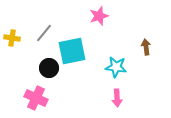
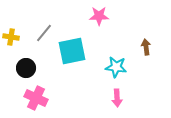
pink star: rotated 18 degrees clockwise
yellow cross: moved 1 px left, 1 px up
black circle: moved 23 px left
